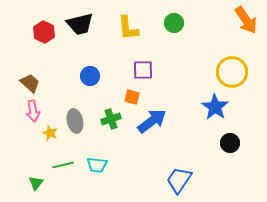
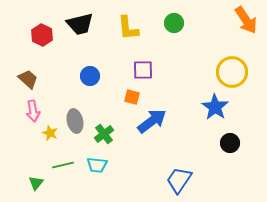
red hexagon: moved 2 px left, 3 px down
brown trapezoid: moved 2 px left, 4 px up
green cross: moved 7 px left, 15 px down; rotated 18 degrees counterclockwise
